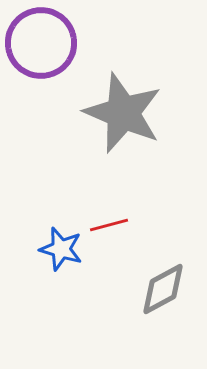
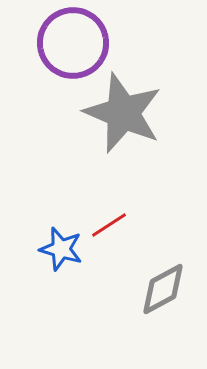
purple circle: moved 32 px right
red line: rotated 18 degrees counterclockwise
